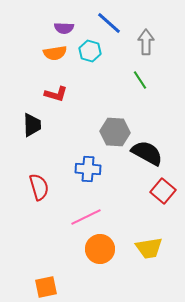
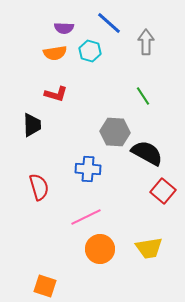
green line: moved 3 px right, 16 px down
orange square: moved 1 px left, 1 px up; rotated 30 degrees clockwise
